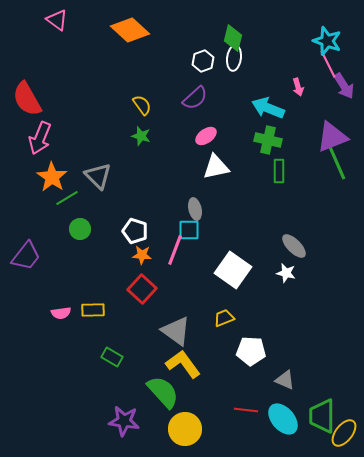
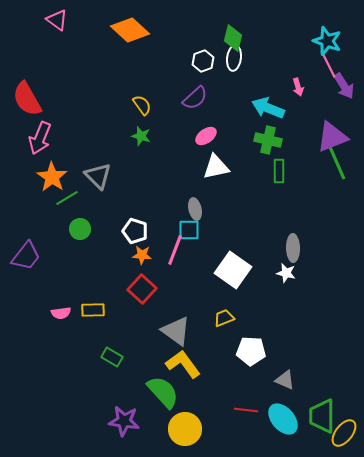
gray ellipse at (294, 246): moved 1 px left, 2 px down; rotated 44 degrees clockwise
